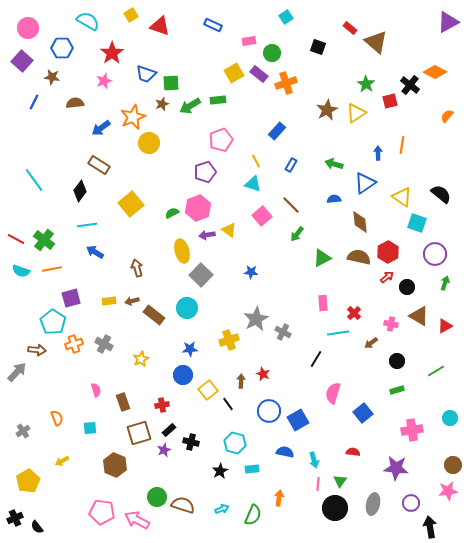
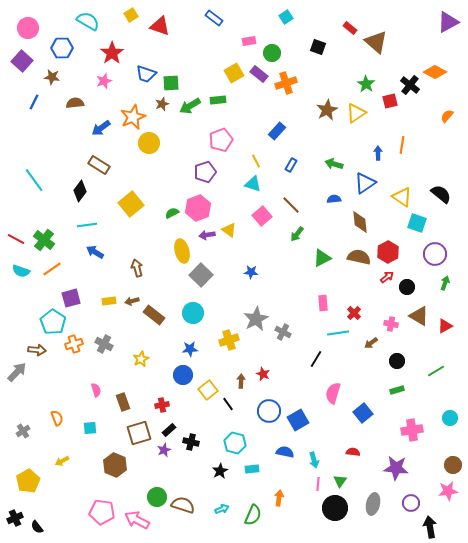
blue rectangle at (213, 25): moved 1 px right, 7 px up; rotated 12 degrees clockwise
orange line at (52, 269): rotated 24 degrees counterclockwise
cyan circle at (187, 308): moved 6 px right, 5 px down
